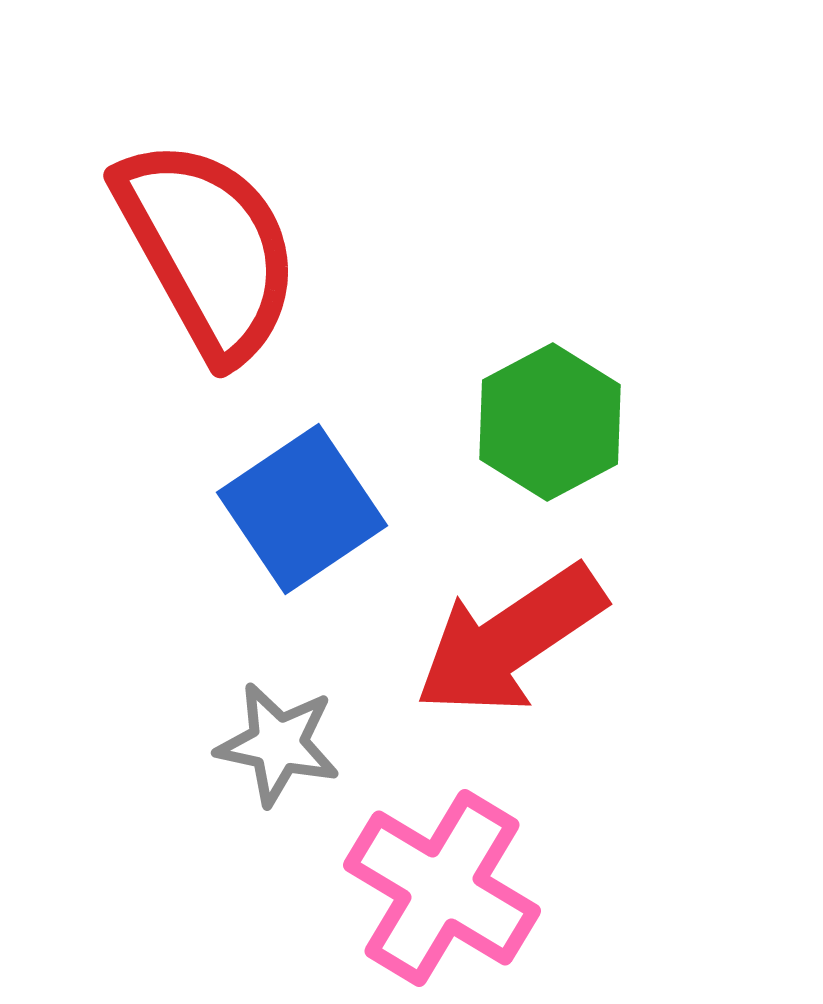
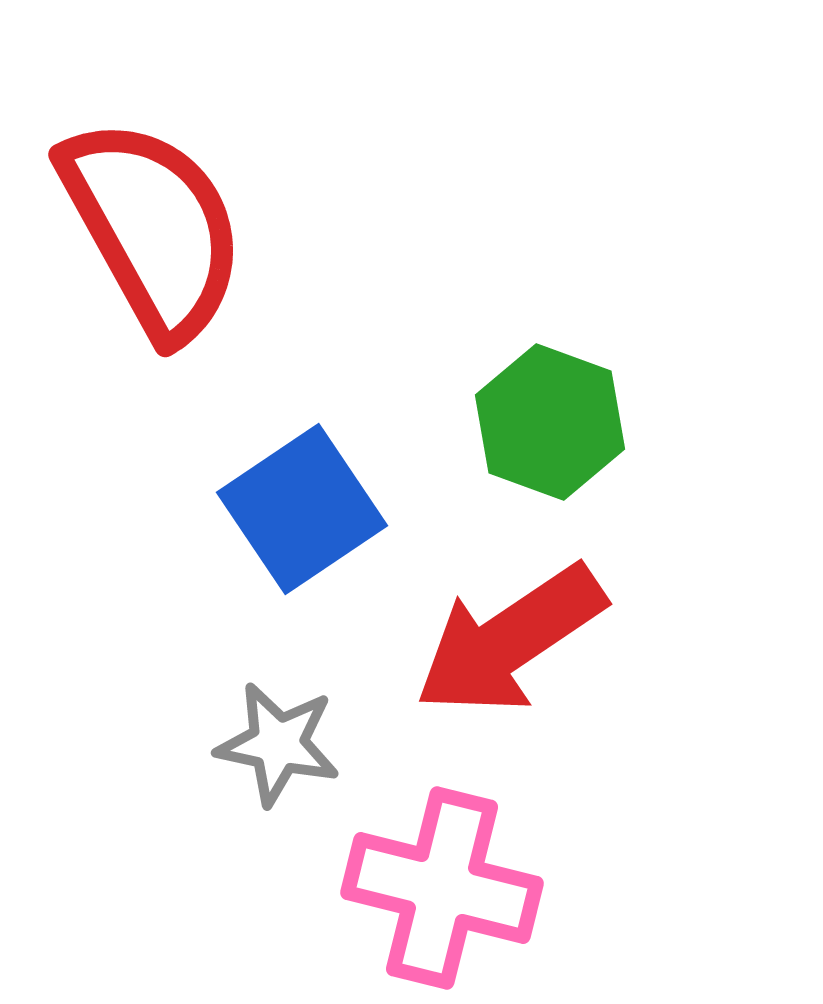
red semicircle: moved 55 px left, 21 px up
green hexagon: rotated 12 degrees counterclockwise
pink cross: rotated 17 degrees counterclockwise
